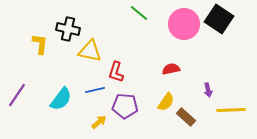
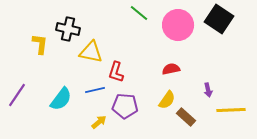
pink circle: moved 6 px left, 1 px down
yellow triangle: moved 1 px right, 1 px down
yellow semicircle: moved 1 px right, 2 px up
